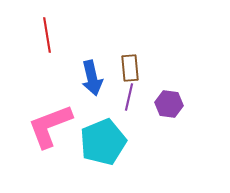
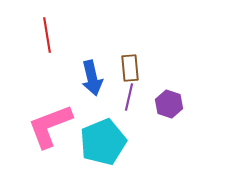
purple hexagon: rotated 12 degrees clockwise
